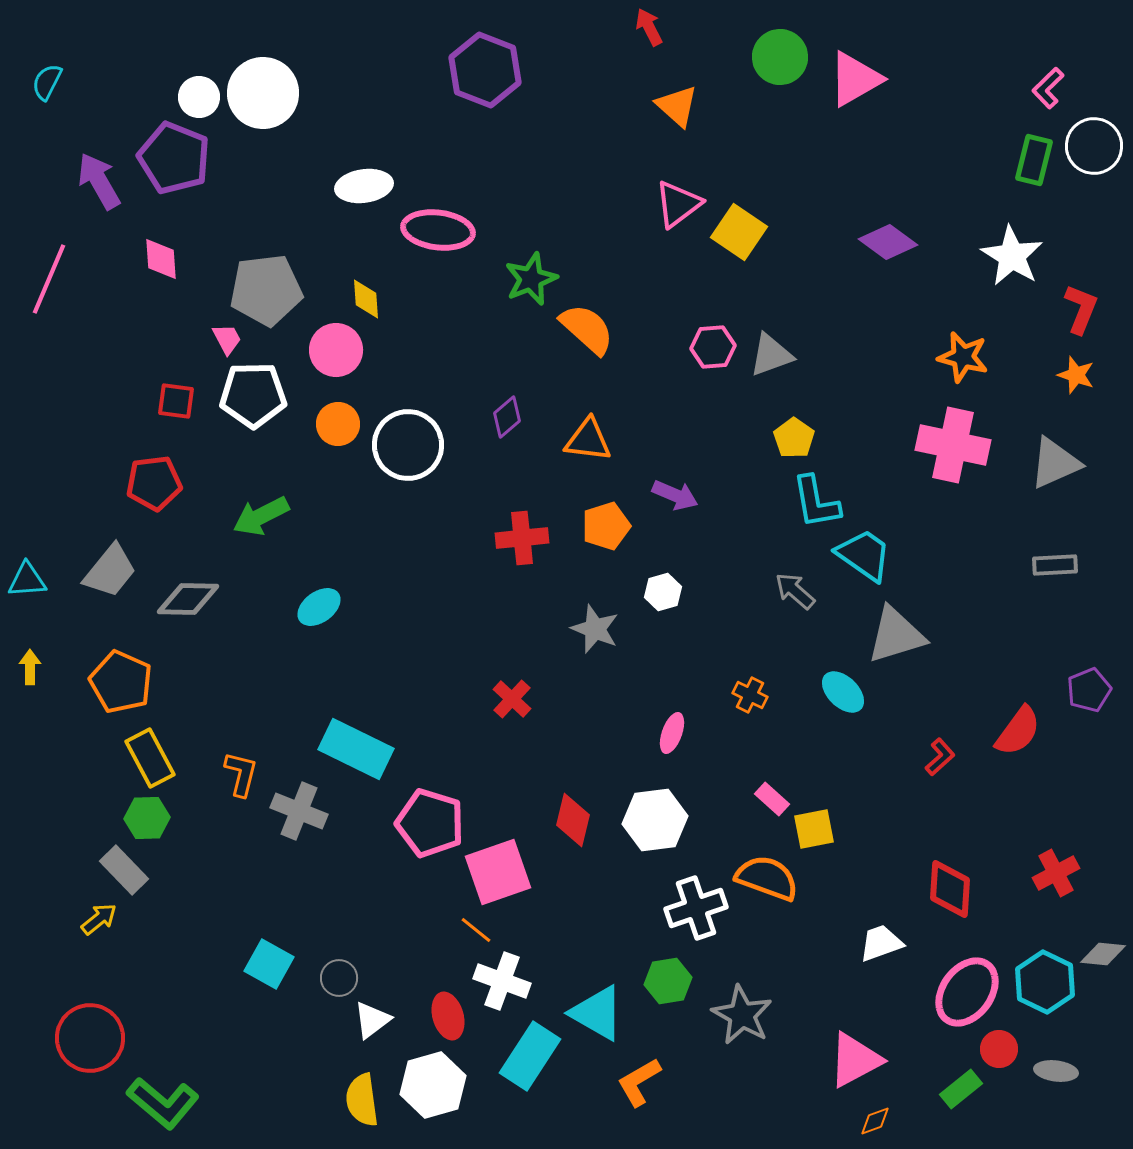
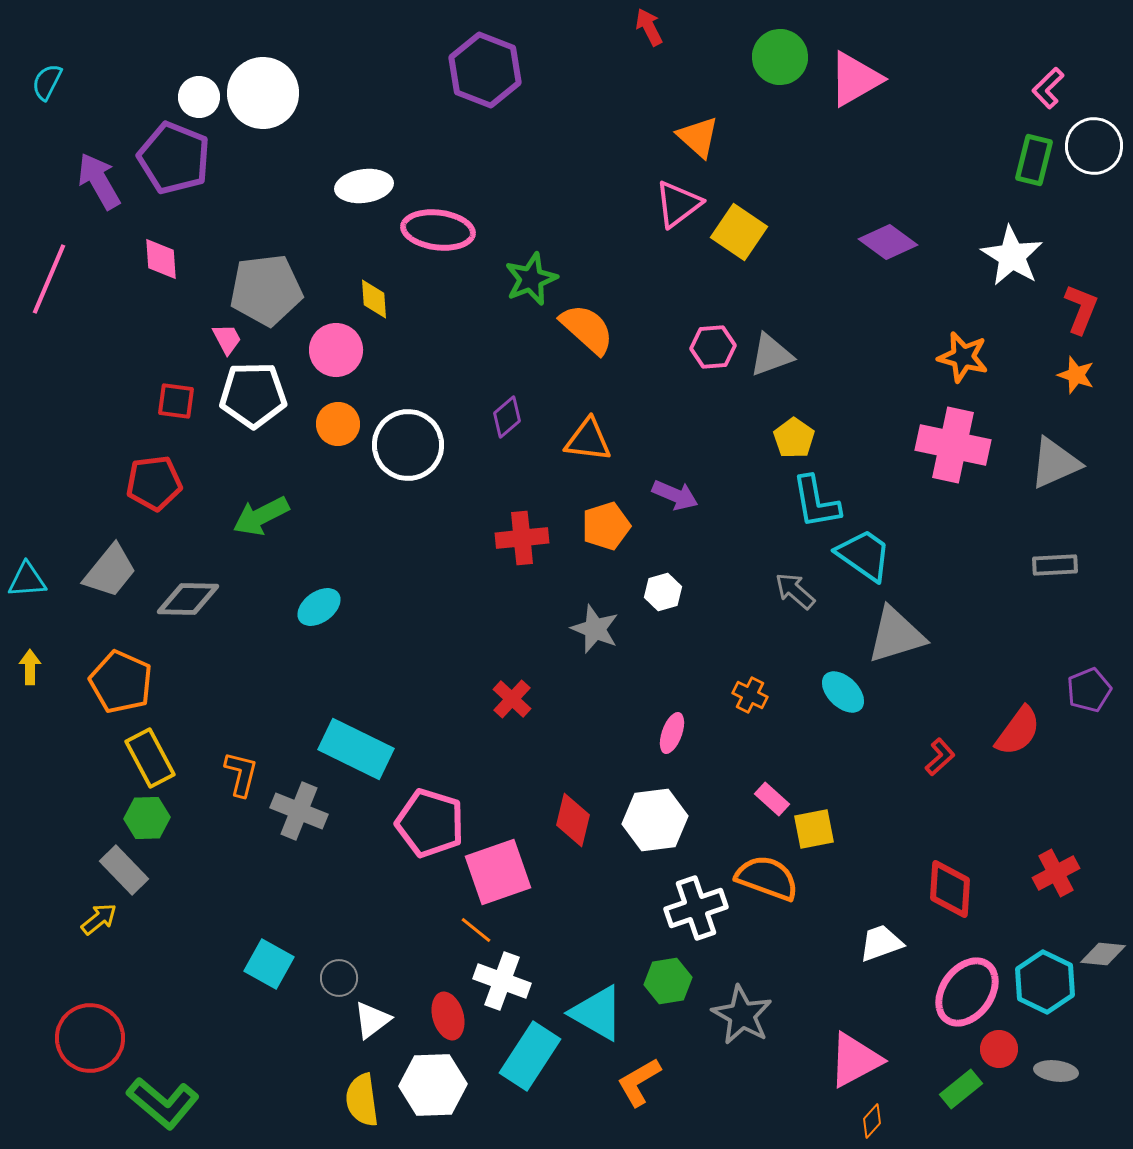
orange triangle at (677, 106): moved 21 px right, 31 px down
yellow diamond at (366, 299): moved 8 px right
white hexagon at (433, 1085): rotated 14 degrees clockwise
orange diamond at (875, 1121): moved 3 px left; rotated 28 degrees counterclockwise
